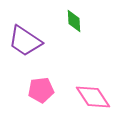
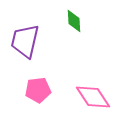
purple trapezoid: rotated 69 degrees clockwise
pink pentagon: moved 3 px left
